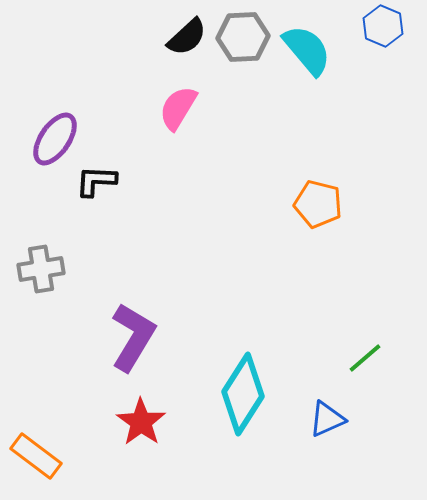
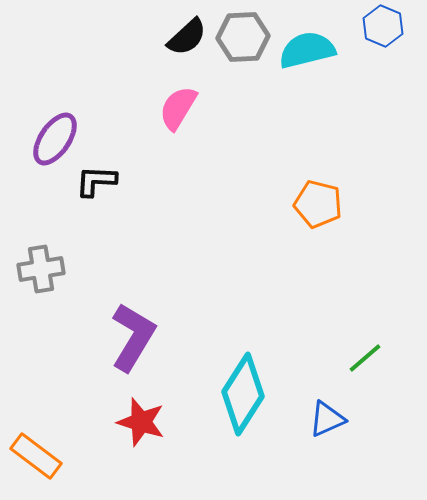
cyan semicircle: rotated 64 degrees counterclockwise
red star: rotated 18 degrees counterclockwise
